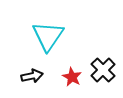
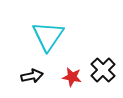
red star: rotated 18 degrees counterclockwise
